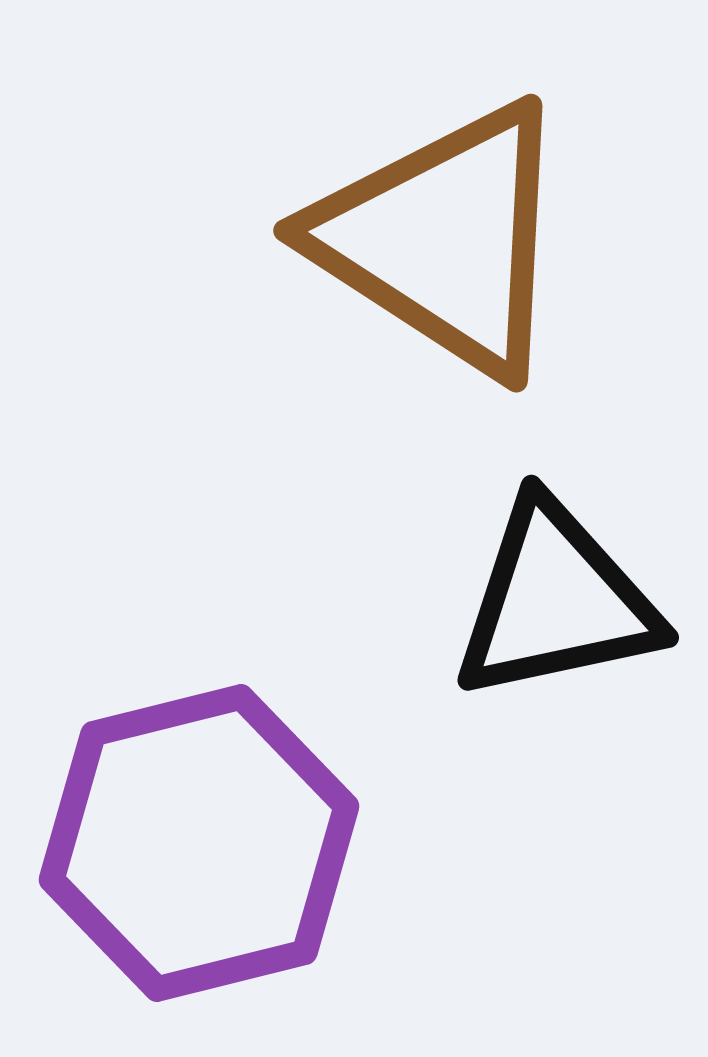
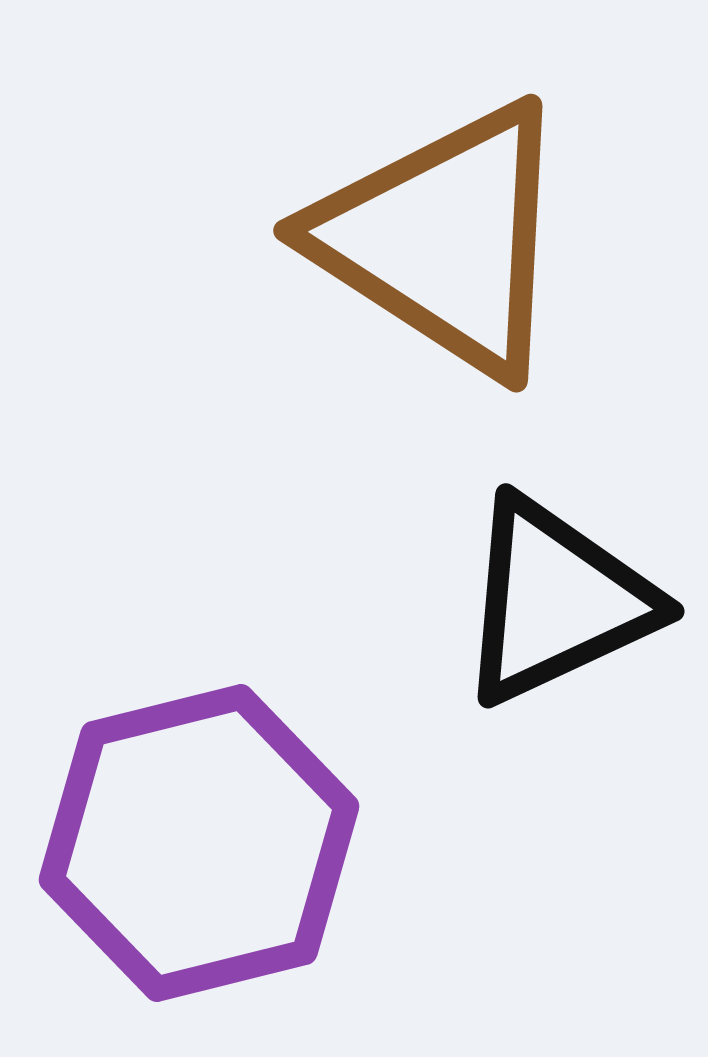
black triangle: rotated 13 degrees counterclockwise
